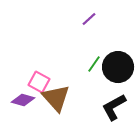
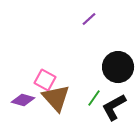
green line: moved 34 px down
pink square: moved 6 px right, 2 px up
